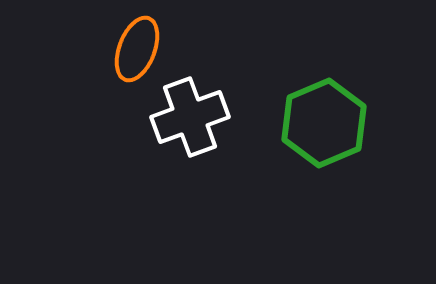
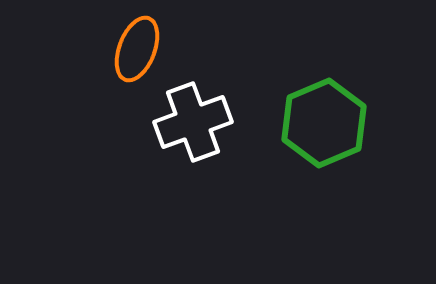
white cross: moved 3 px right, 5 px down
